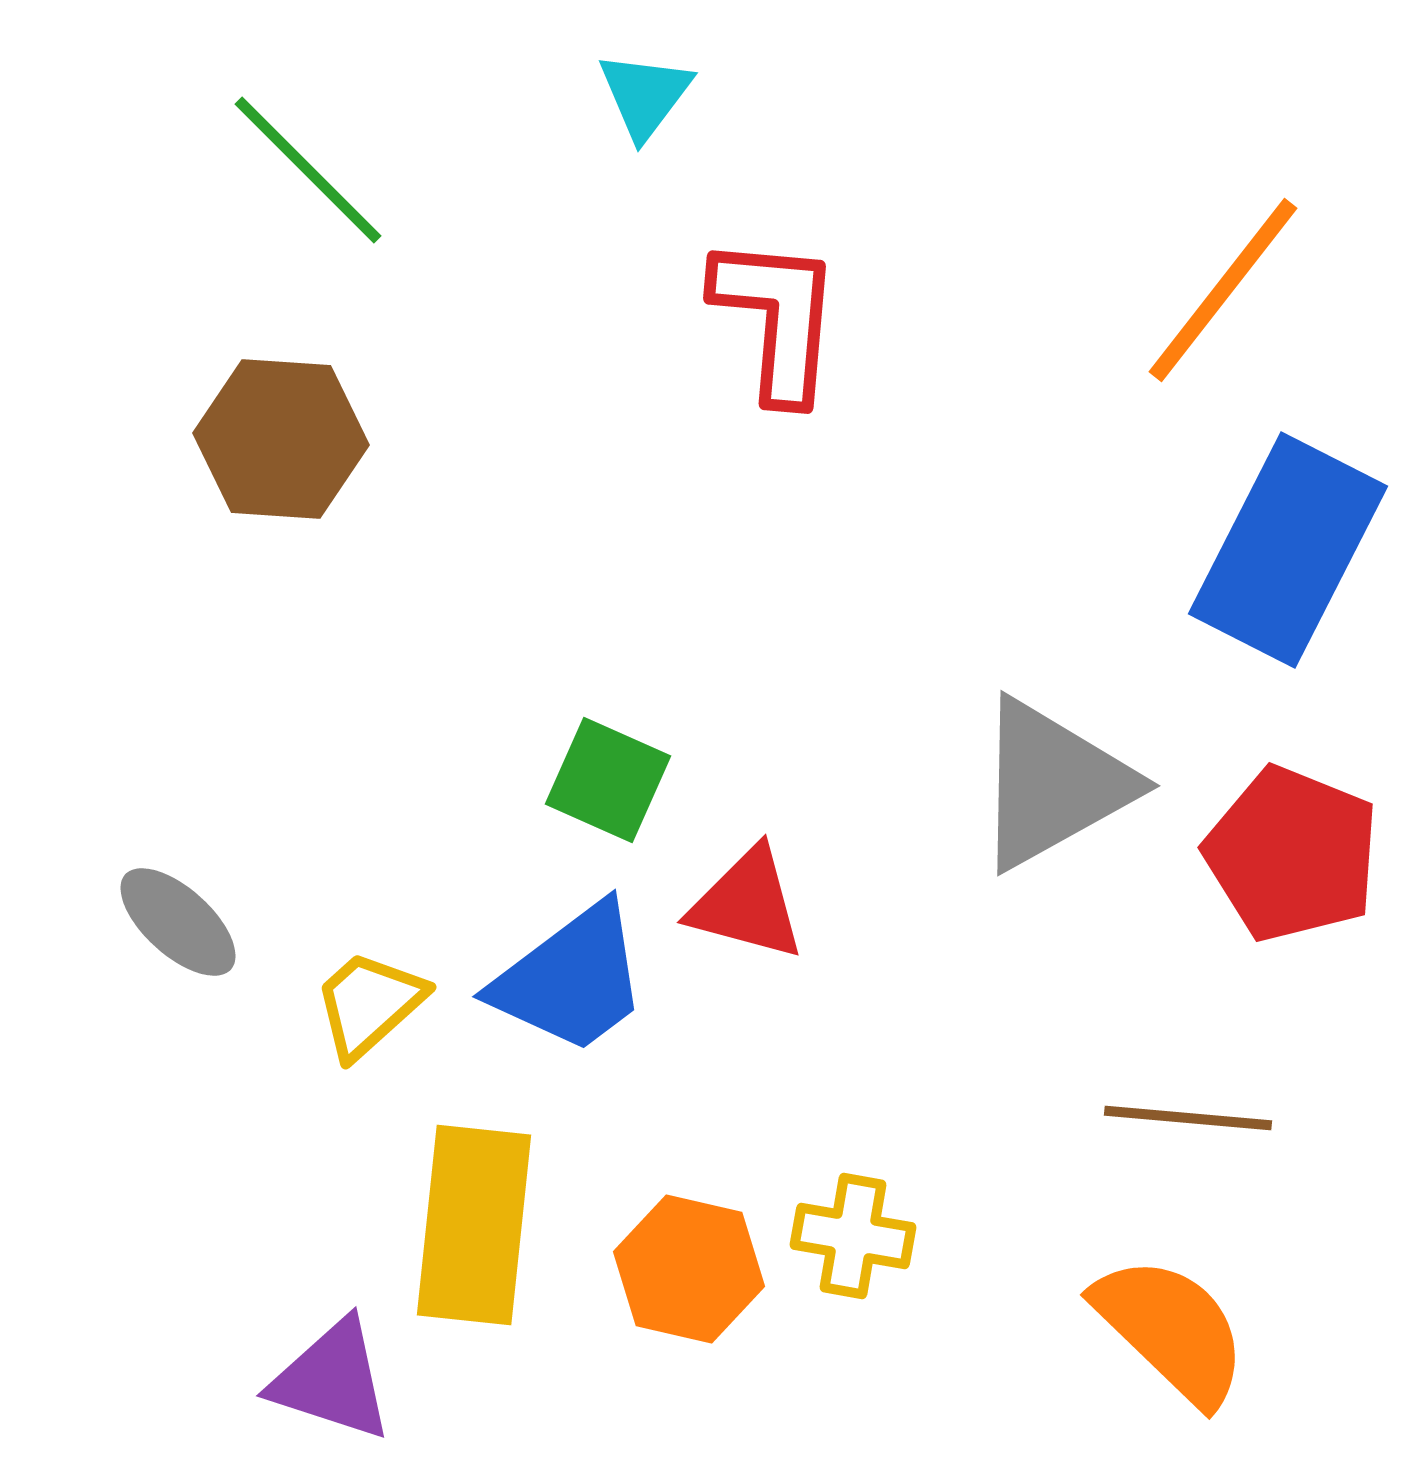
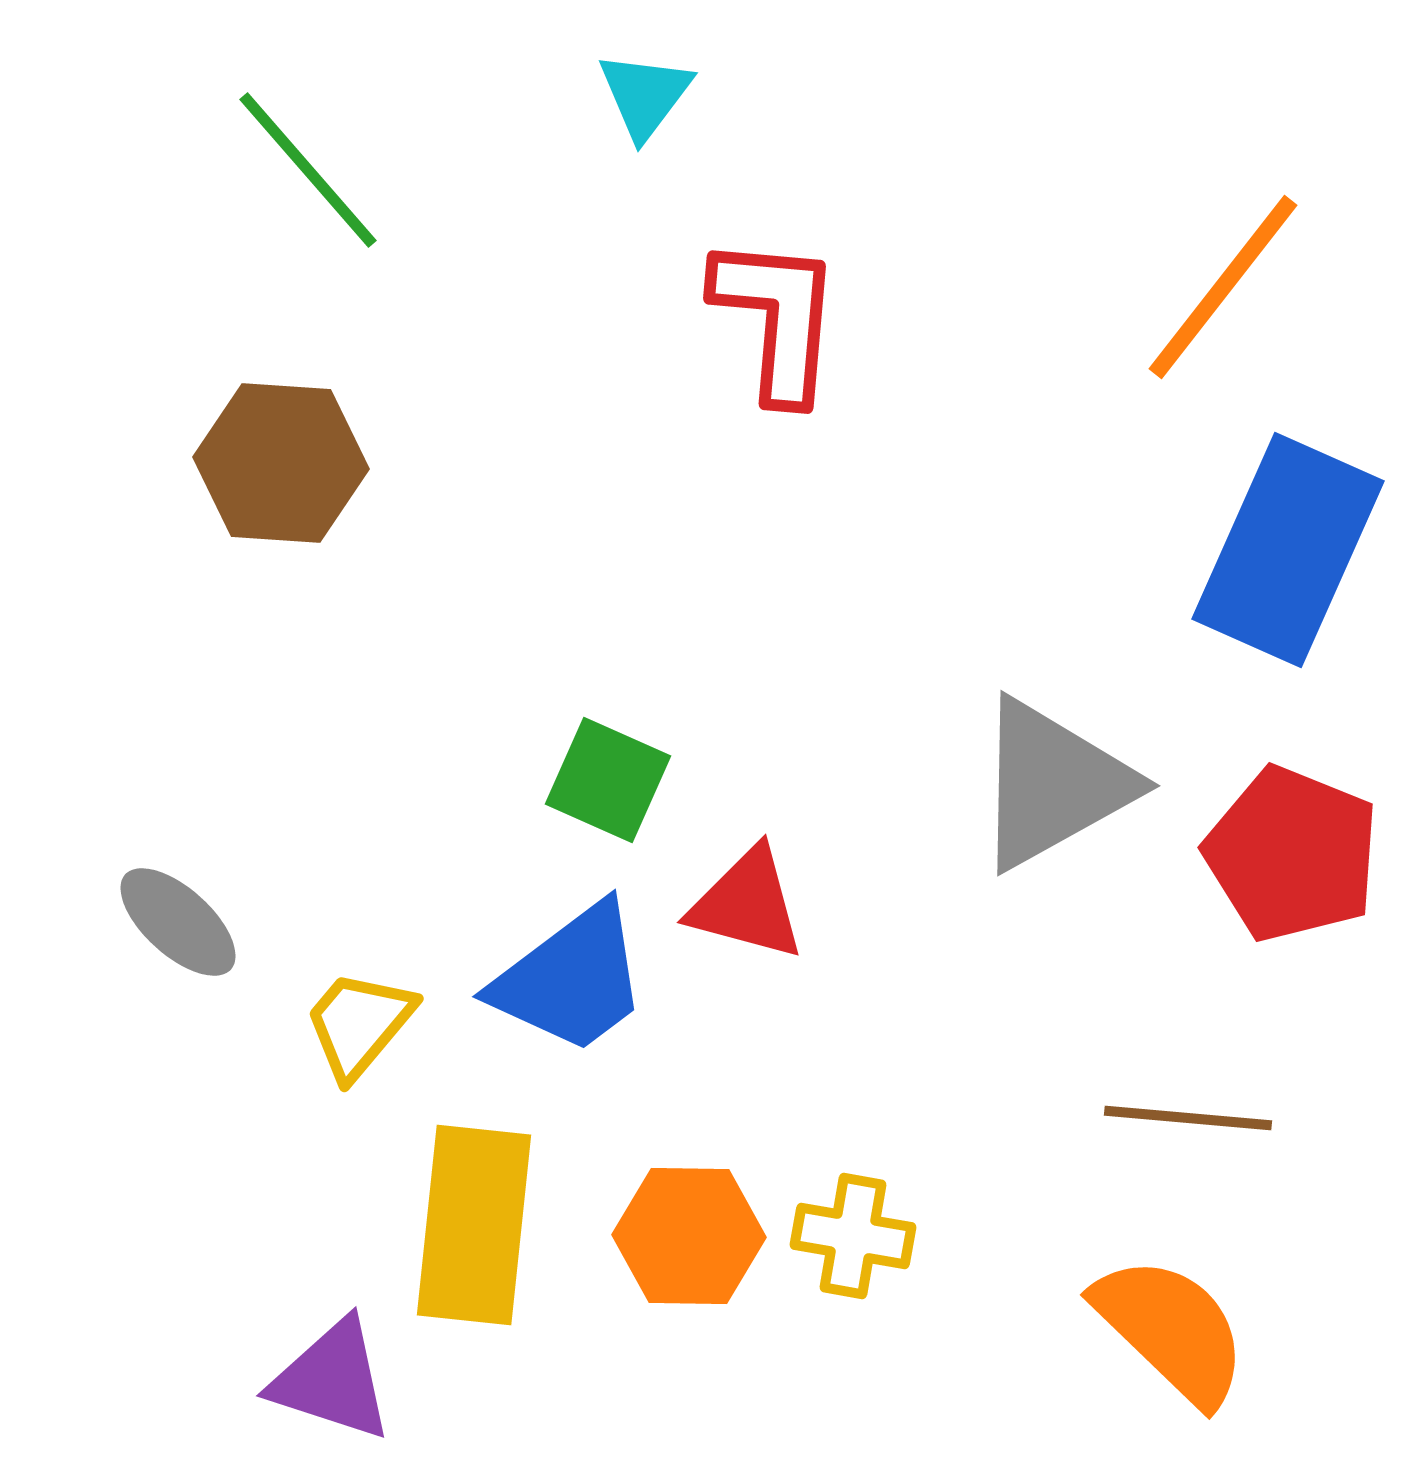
green line: rotated 4 degrees clockwise
orange line: moved 3 px up
brown hexagon: moved 24 px down
blue rectangle: rotated 3 degrees counterclockwise
yellow trapezoid: moved 10 px left, 20 px down; rotated 8 degrees counterclockwise
orange hexagon: moved 33 px up; rotated 12 degrees counterclockwise
